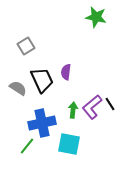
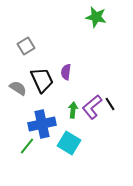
blue cross: moved 1 px down
cyan square: moved 1 px up; rotated 20 degrees clockwise
